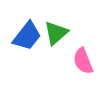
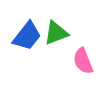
green triangle: rotated 20 degrees clockwise
